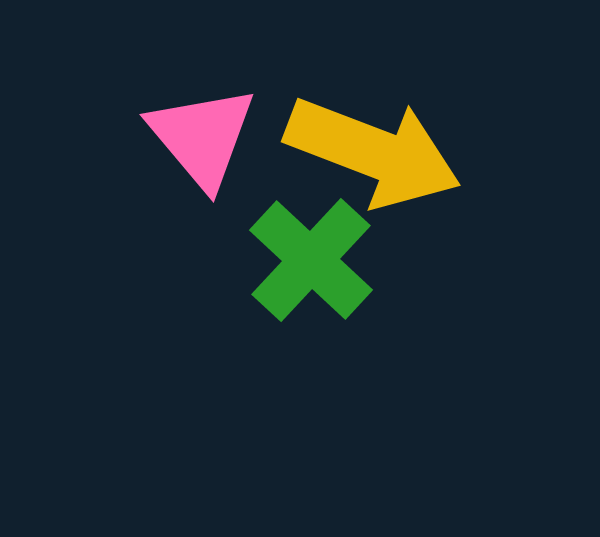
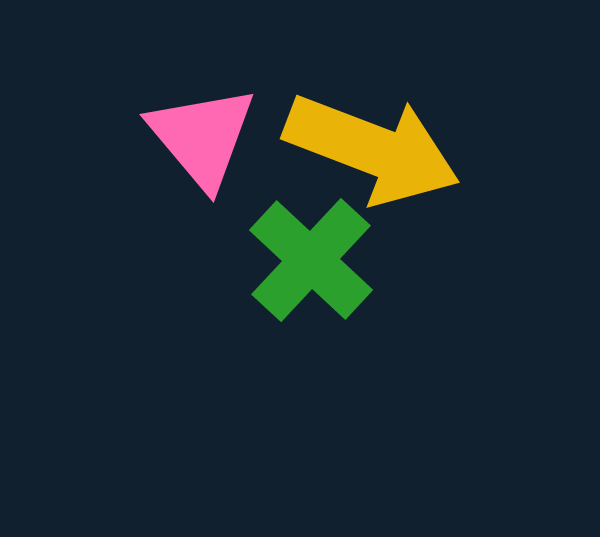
yellow arrow: moved 1 px left, 3 px up
